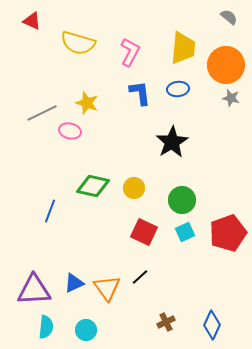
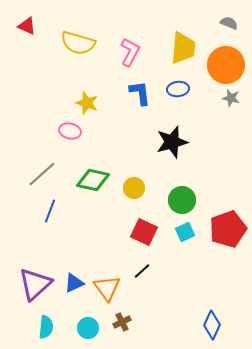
gray semicircle: moved 6 px down; rotated 18 degrees counterclockwise
red triangle: moved 5 px left, 5 px down
gray line: moved 61 px down; rotated 16 degrees counterclockwise
black star: rotated 16 degrees clockwise
green diamond: moved 6 px up
red pentagon: moved 4 px up
black line: moved 2 px right, 6 px up
purple triangle: moved 1 px right, 6 px up; rotated 39 degrees counterclockwise
brown cross: moved 44 px left
cyan circle: moved 2 px right, 2 px up
